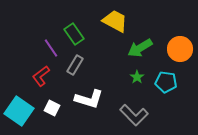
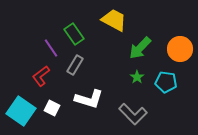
yellow trapezoid: moved 1 px left, 1 px up
green arrow: rotated 15 degrees counterclockwise
cyan square: moved 2 px right
gray L-shape: moved 1 px left, 1 px up
